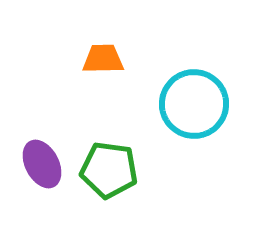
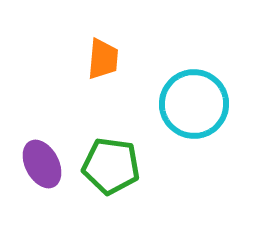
orange trapezoid: rotated 96 degrees clockwise
green pentagon: moved 2 px right, 4 px up
